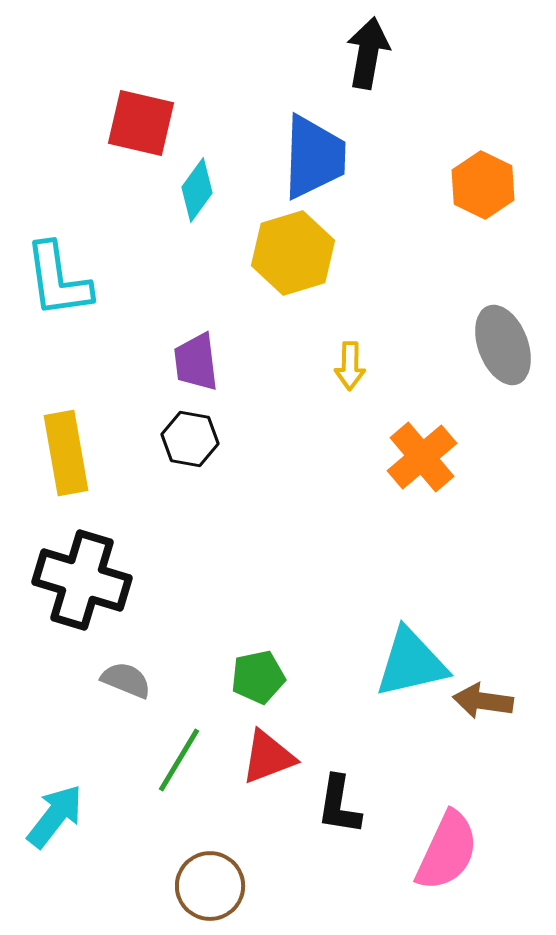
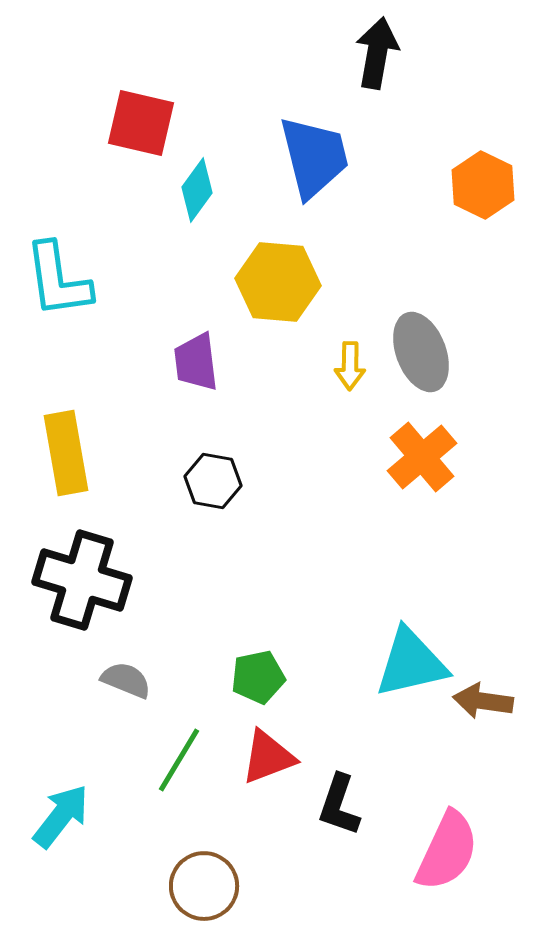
black arrow: moved 9 px right
blue trapezoid: rotated 16 degrees counterclockwise
yellow hexagon: moved 15 px left, 29 px down; rotated 22 degrees clockwise
gray ellipse: moved 82 px left, 7 px down
black hexagon: moved 23 px right, 42 px down
black L-shape: rotated 10 degrees clockwise
cyan arrow: moved 6 px right
brown circle: moved 6 px left
